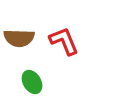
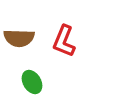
red L-shape: rotated 136 degrees counterclockwise
